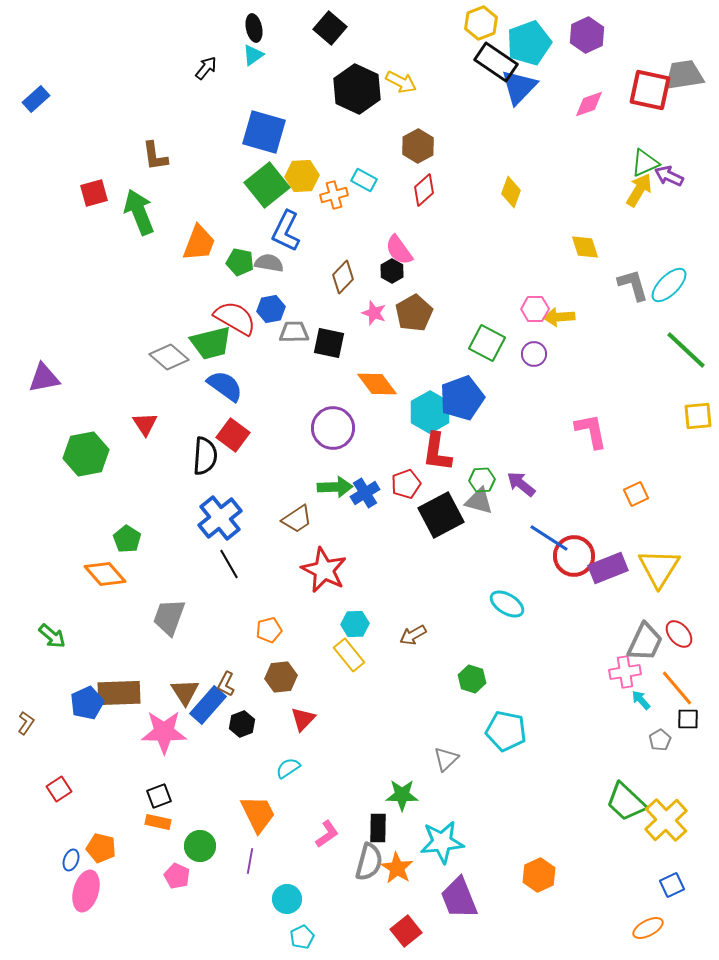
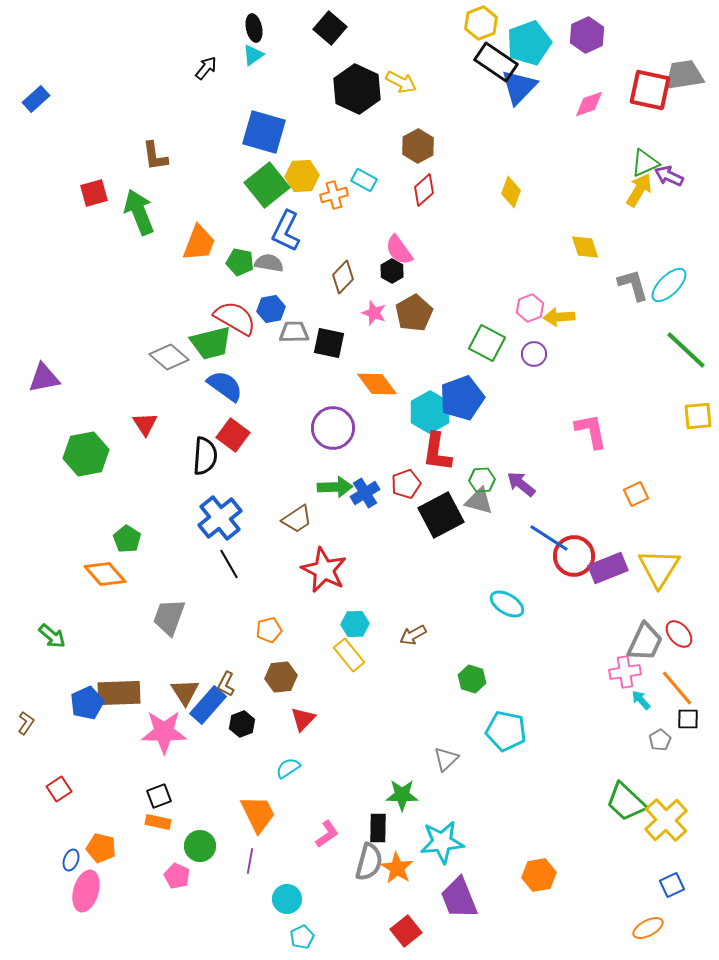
pink hexagon at (535, 309): moved 5 px left, 1 px up; rotated 20 degrees counterclockwise
orange hexagon at (539, 875): rotated 16 degrees clockwise
